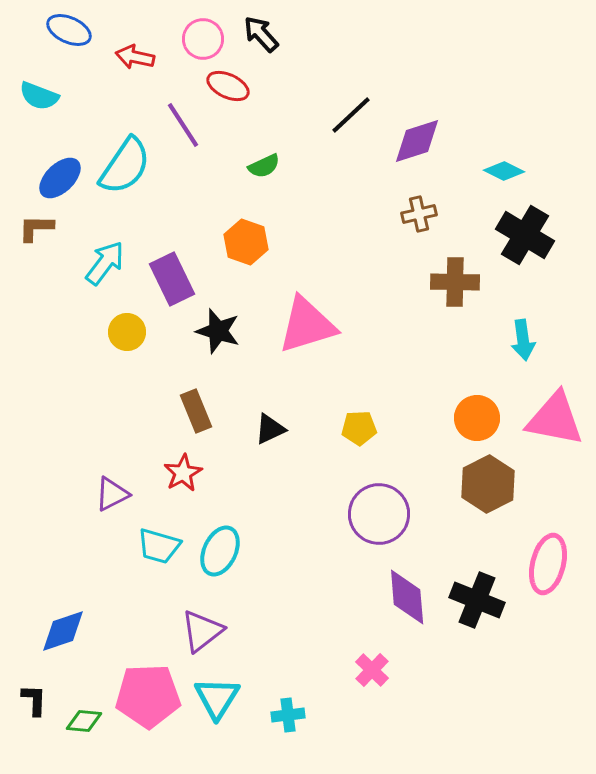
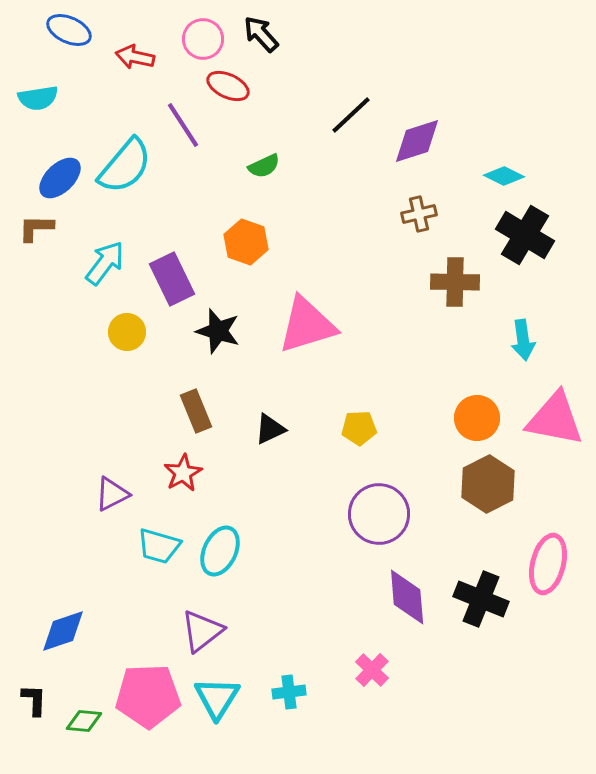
cyan semicircle at (39, 96): moved 1 px left, 2 px down; rotated 30 degrees counterclockwise
cyan semicircle at (125, 166): rotated 6 degrees clockwise
cyan diamond at (504, 171): moved 5 px down
black cross at (477, 600): moved 4 px right, 1 px up
cyan cross at (288, 715): moved 1 px right, 23 px up
